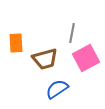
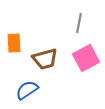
gray line: moved 7 px right, 10 px up
orange rectangle: moved 2 px left
blue semicircle: moved 30 px left, 1 px down
